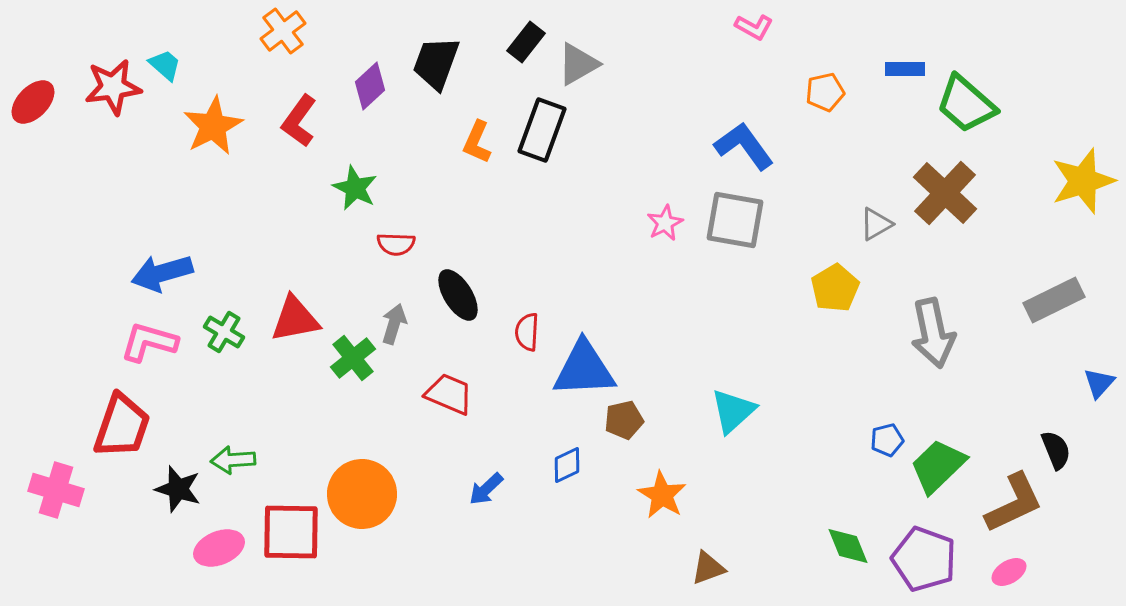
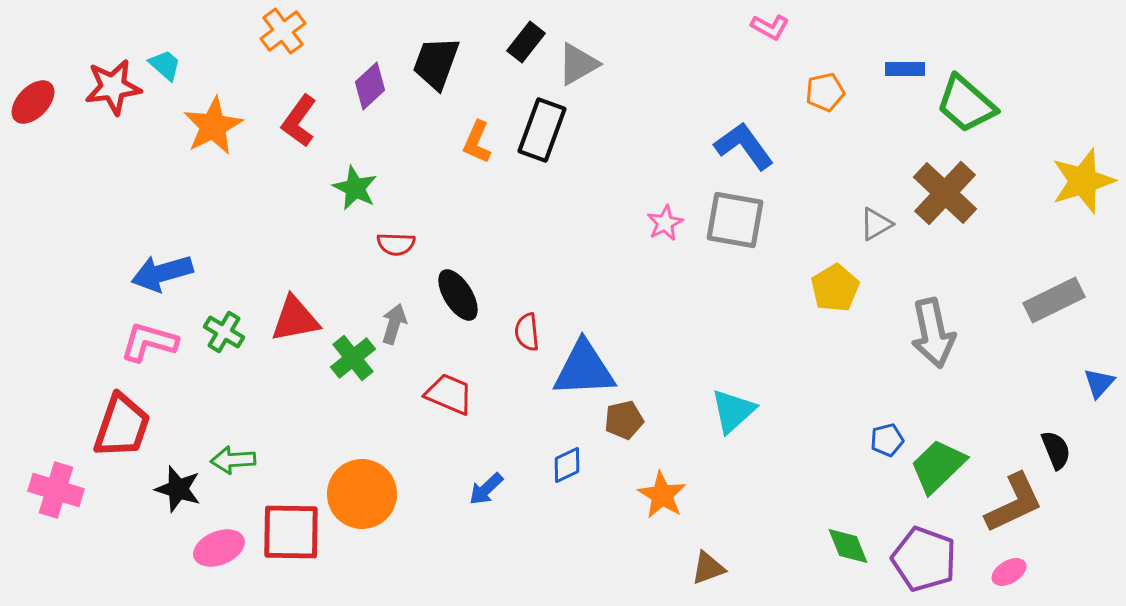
pink L-shape at (754, 27): moved 16 px right
red semicircle at (527, 332): rotated 9 degrees counterclockwise
